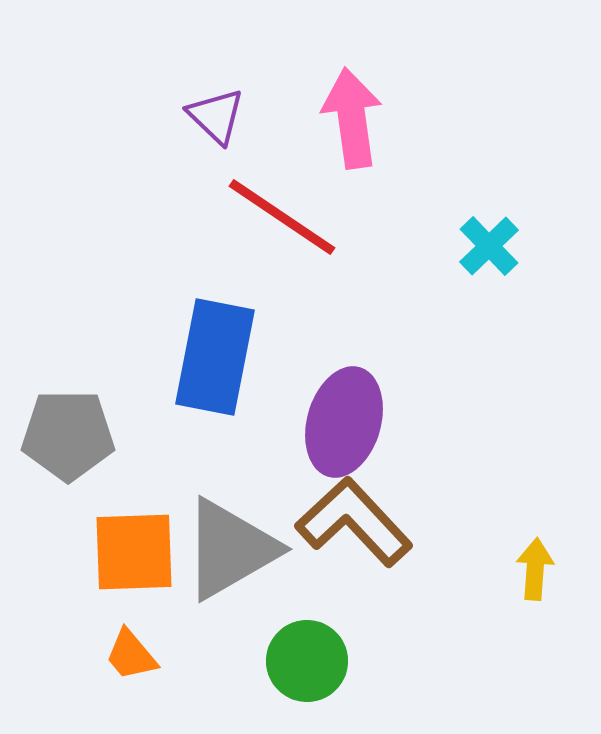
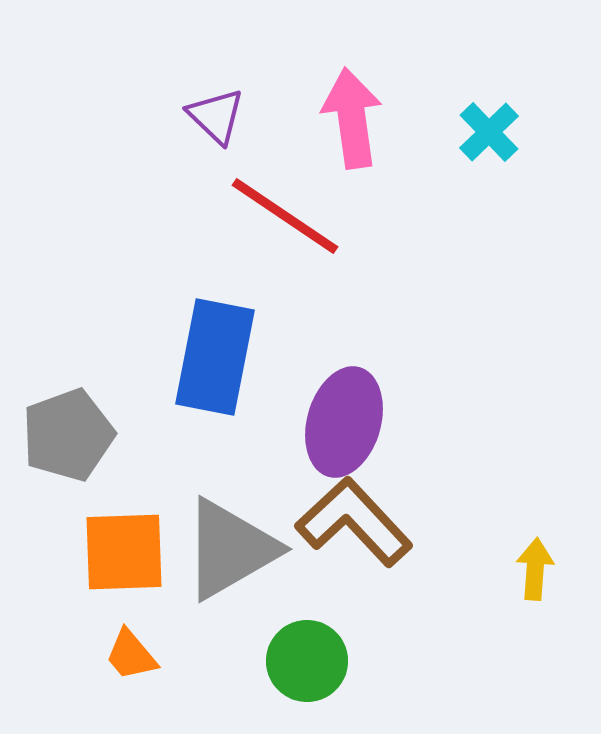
red line: moved 3 px right, 1 px up
cyan cross: moved 114 px up
gray pentagon: rotated 20 degrees counterclockwise
orange square: moved 10 px left
